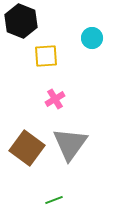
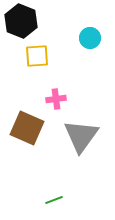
cyan circle: moved 2 px left
yellow square: moved 9 px left
pink cross: moved 1 px right; rotated 24 degrees clockwise
gray triangle: moved 11 px right, 8 px up
brown square: moved 20 px up; rotated 12 degrees counterclockwise
